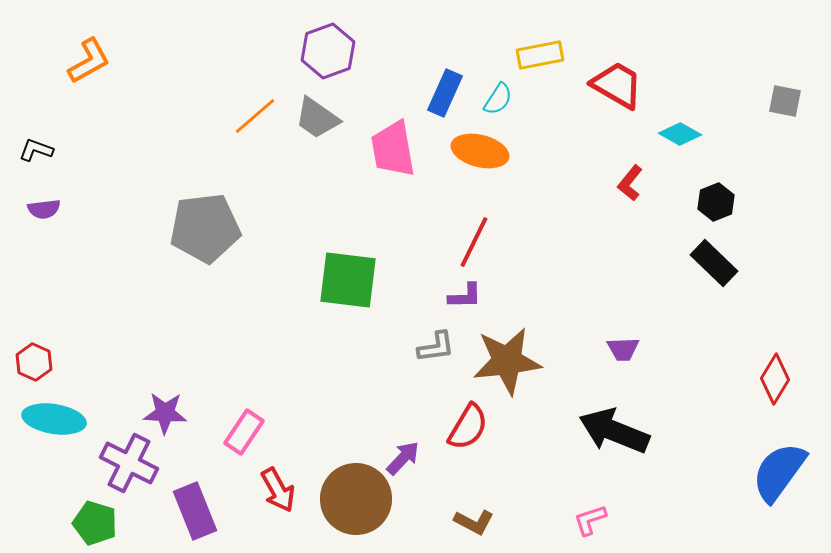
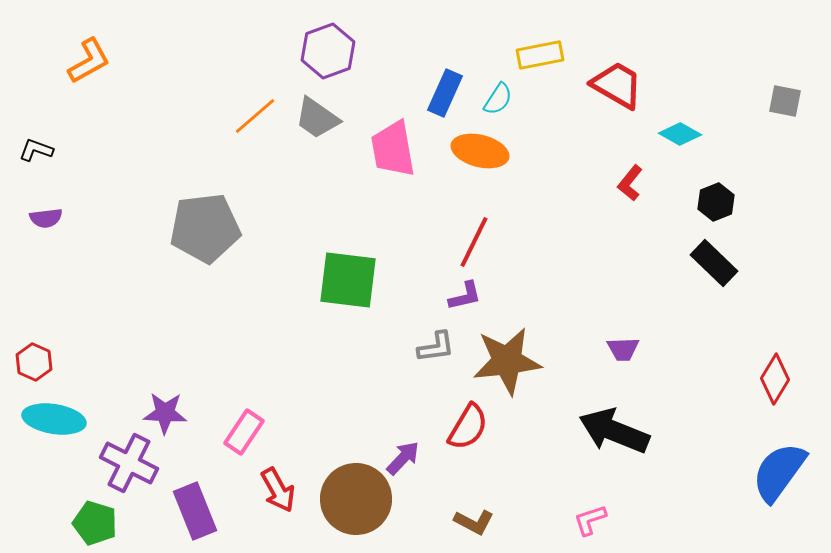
purple semicircle: moved 2 px right, 9 px down
purple L-shape: rotated 12 degrees counterclockwise
